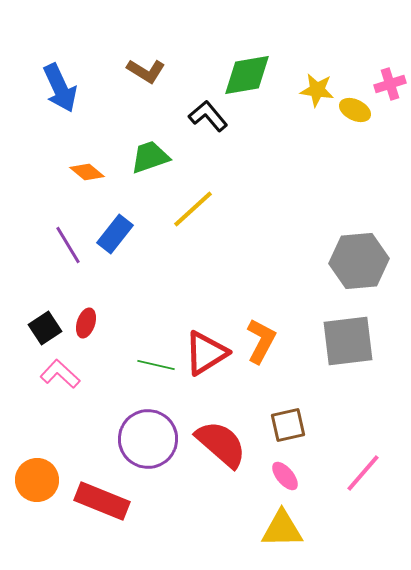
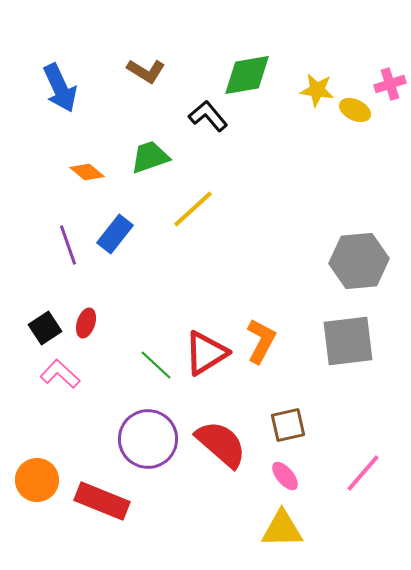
purple line: rotated 12 degrees clockwise
green line: rotated 30 degrees clockwise
